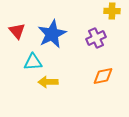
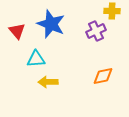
blue star: moved 1 px left, 10 px up; rotated 24 degrees counterclockwise
purple cross: moved 7 px up
cyan triangle: moved 3 px right, 3 px up
